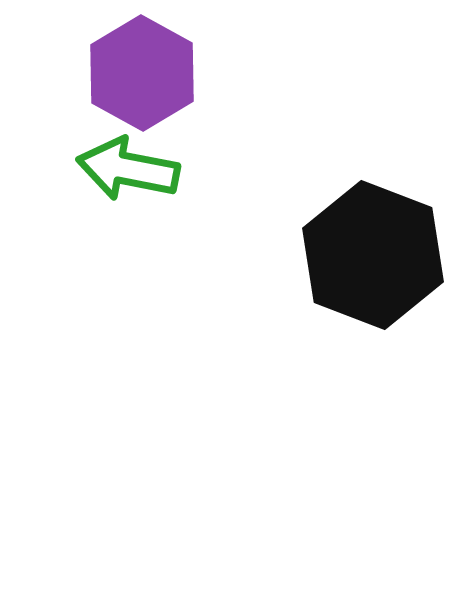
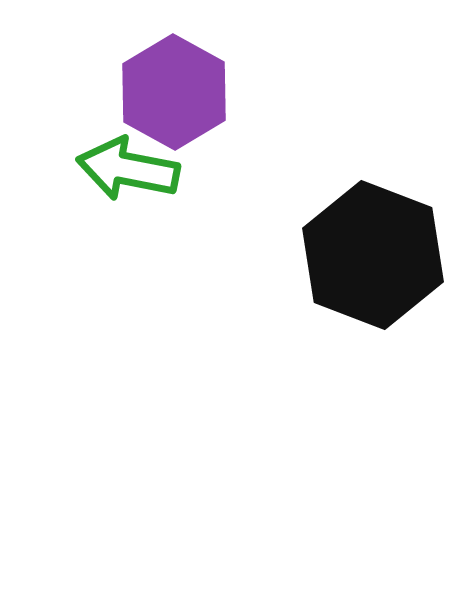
purple hexagon: moved 32 px right, 19 px down
